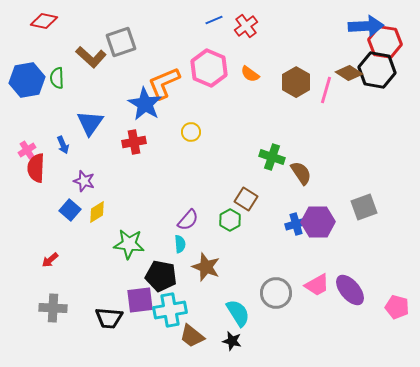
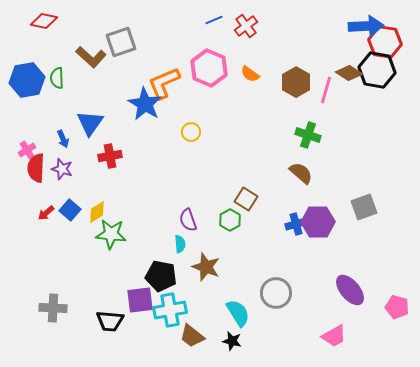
red cross at (134, 142): moved 24 px left, 14 px down
blue arrow at (63, 145): moved 6 px up
green cross at (272, 157): moved 36 px right, 22 px up
brown semicircle at (301, 173): rotated 15 degrees counterclockwise
purple star at (84, 181): moved 22 px left, 12 px up
purple semicircle at (188, 220): rotated 120 degrees clockwise
green star at (129, 244): moved 18 px left, 10 px up
red arrow at (50, 260): moved 4 px left, 47 px up
pink trapezoid at (317, 285): moved 17 px right, 51 px down
black trapezoid at (109, 318): moved 1 px right, 3 px down
